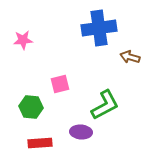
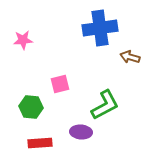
blue cross: moved 1 px right
